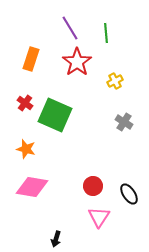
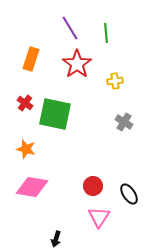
red star: moved 2 px down
yellow cross: rotated 21 degrees clockwise
green square: moved 1 px up; rotated 12 degrees counterclockwise
